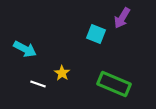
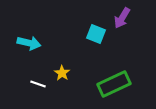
cyan arrow: moved 4 px right, 6 px up; rotated 15 degrees counterclockwise
green rectangle: rotated 48 degrees counterclockwise
